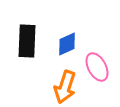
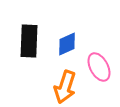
black rectangle: moved 2 px right
pink ellipse: moved 2 px right
